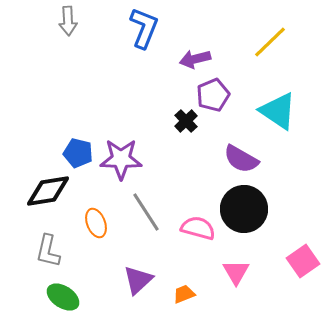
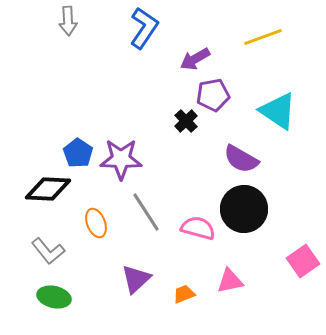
blue L-shape: rotated 12 degrees clockwise
yellow line: moved 7 px left, 5 px up; rotated 24 degrees clockwise
purple arrow: rotated 16 degrees counterclockwise
purple pentagon: rotated 12 degrees clockwise
blue pentagon: rotated 20 degrees clockwise
black diamond: moved 2 px up; rotated 12 degrees clockwise
gray L-shape: rotated 52 degrees counterclockwise
pink triangle: moved 6 px left, 9 px down; rotated 48 degrees clockwise
purple triangle: moved 2 px left, 1 px up
green ellipse: moved 9 px left; rotated 20 degrees counterclockwise
